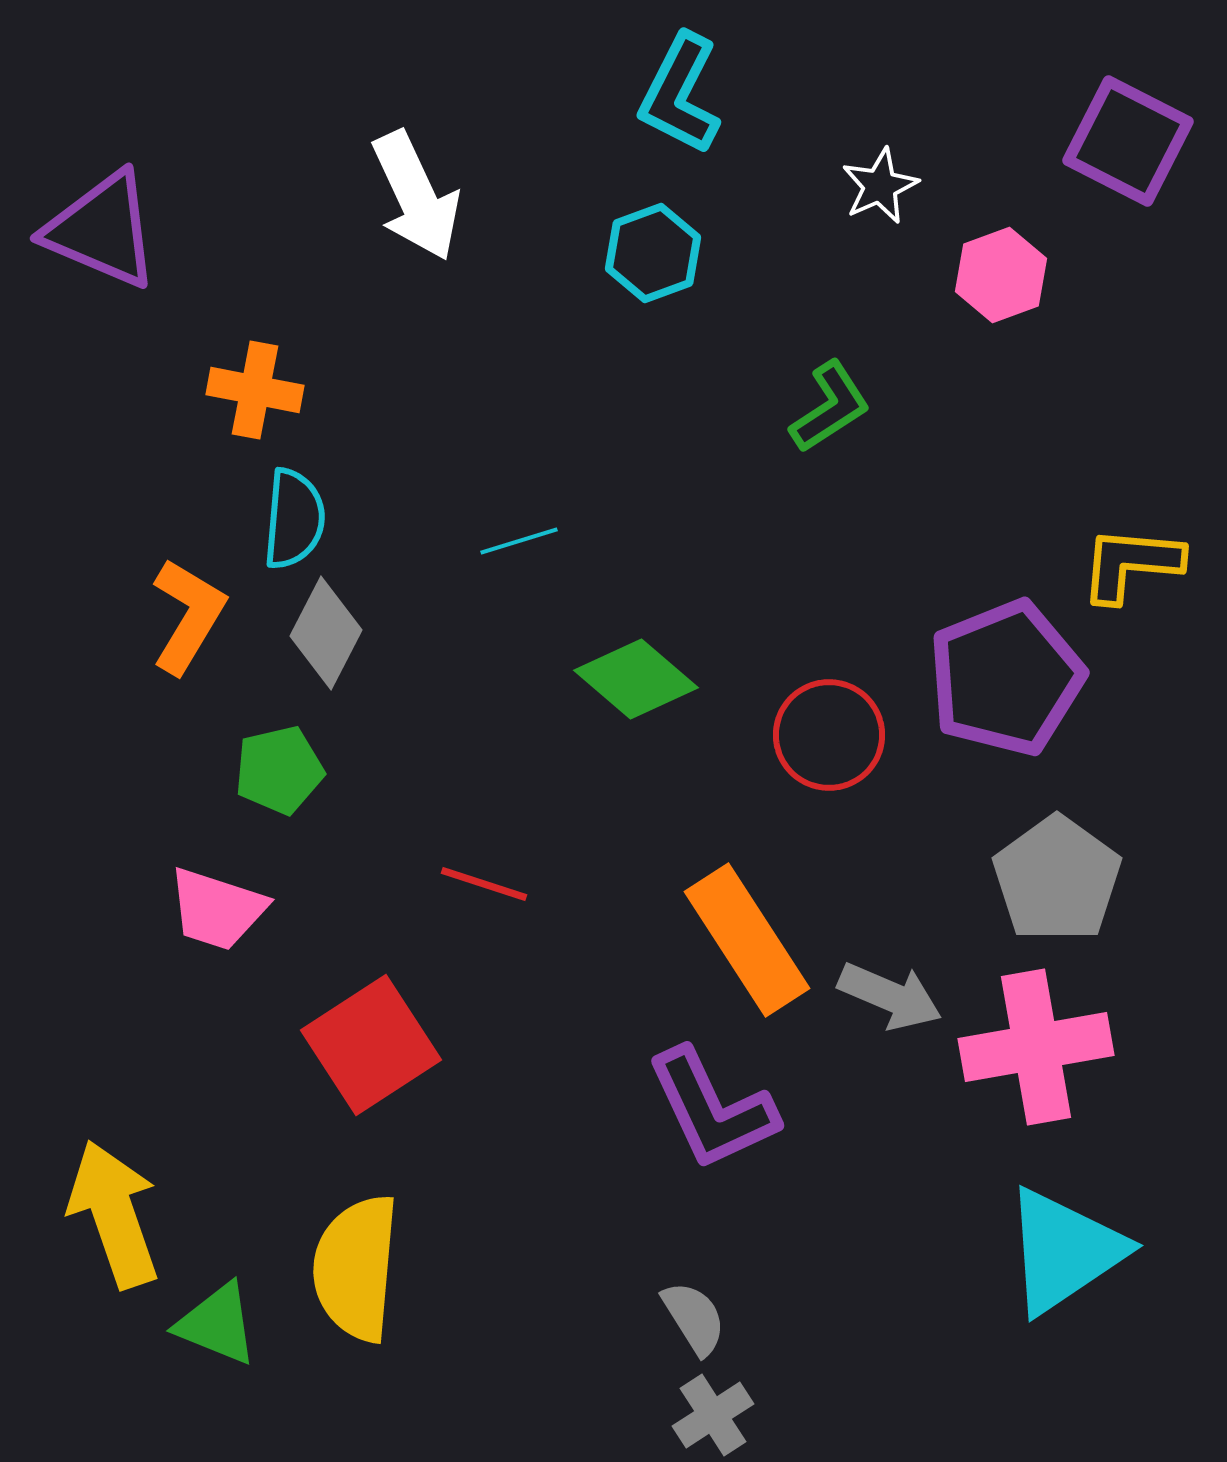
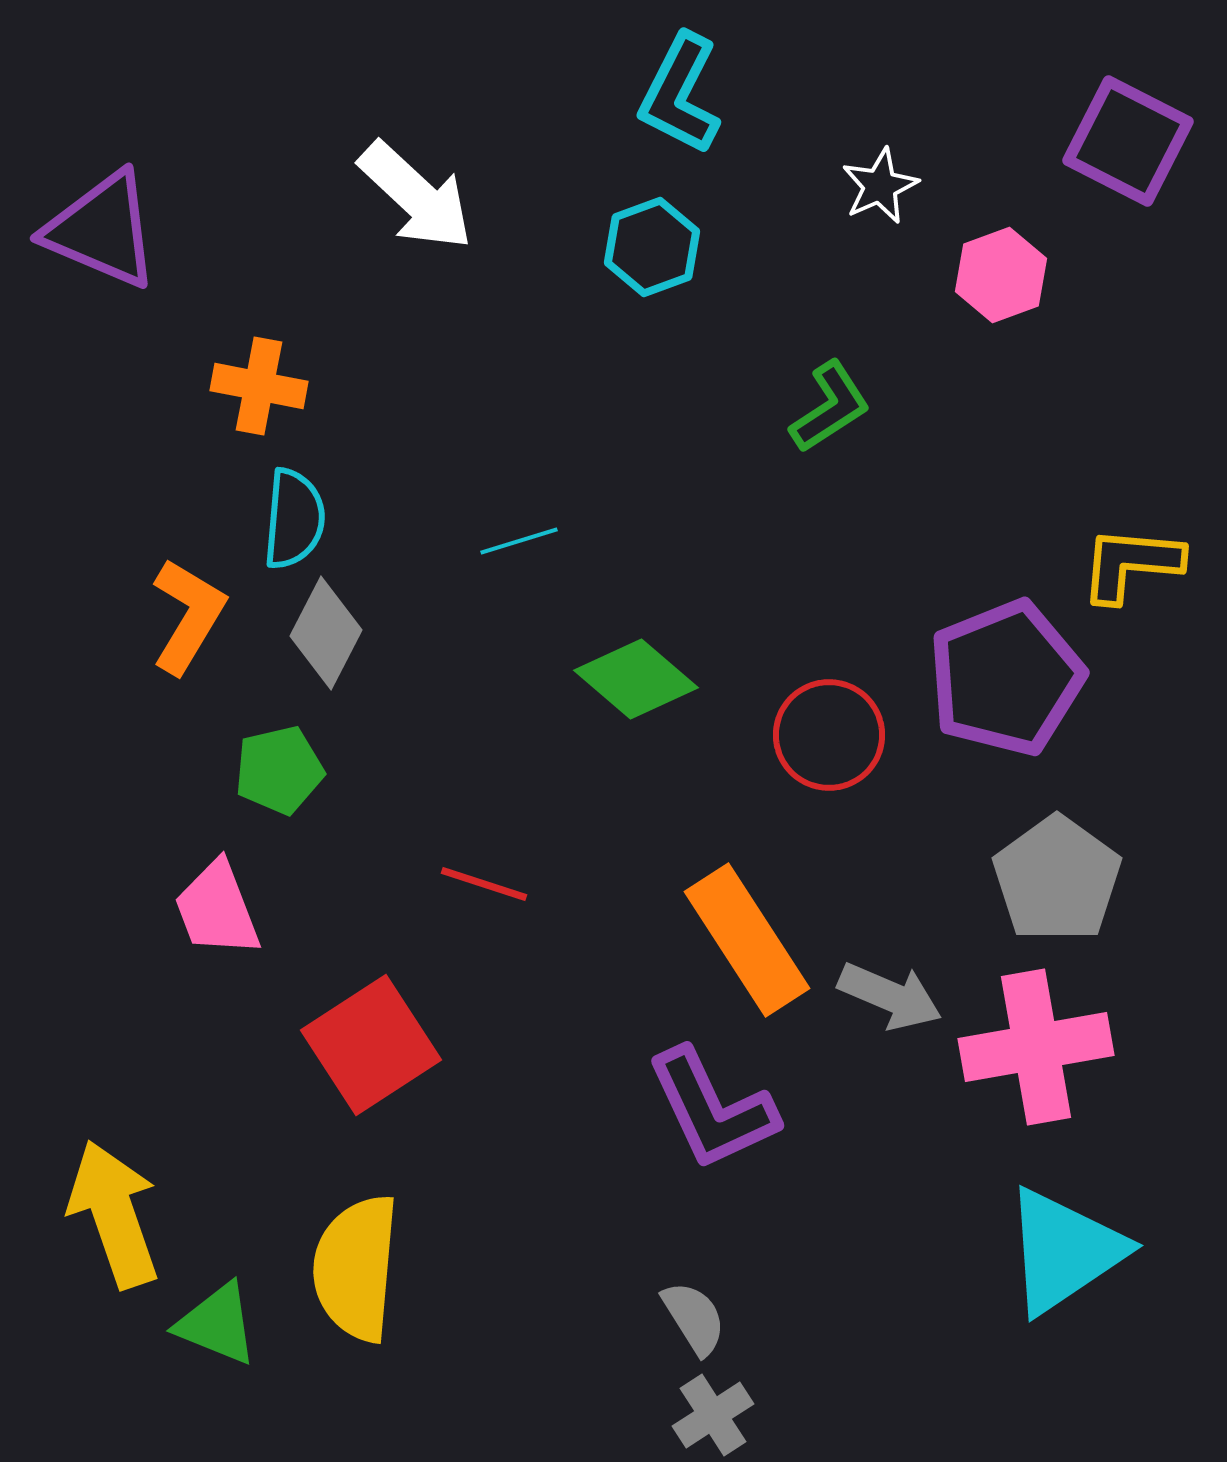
white arrow: rotated 22 degrees counterclockwise
cyan hexagon: moved 1 px left, 6 px up
orange cross: moved 4 px right, 4 px up
pink trapezoid: rotated 51 degrees clockwise
